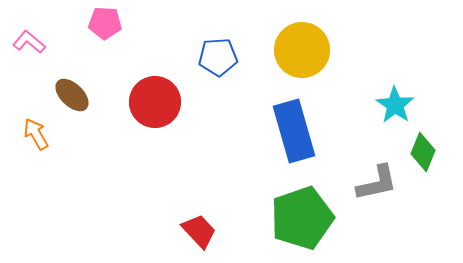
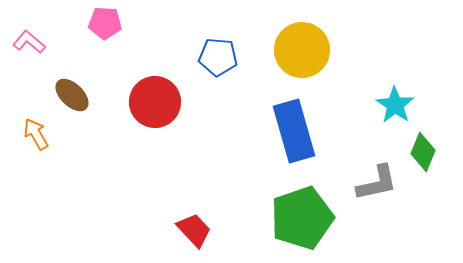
blue pentagon: rotated 9 degrees clockwise
red trapezoid: moved 5 px left, 1 px up
